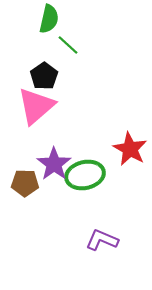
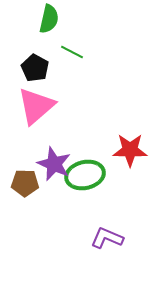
green line: moved 4 px right, 7 px down; rotated 15 degrees counterclockwise
black pentagon: moved 9 px left, 8 px up; rotated 8 degrees counterclockwise
red star: moved 1 px down; rotated 28 degrees counterclockwise
purple star: rotated 12 degrees counterclockwise
purple L-shape: moved 5 px right, 2 px up
